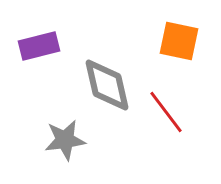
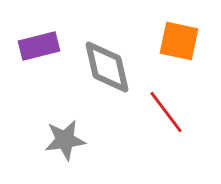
gray diamond: moved 18 px up
